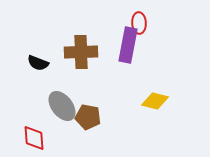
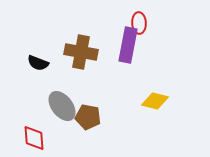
brown cross: rotated 12 degrees clockwise
